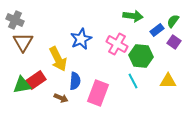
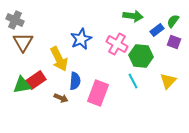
purple square: rotated 16 degrees counterclockwise
yellow arrow: moved 1 px right
yellow triangle: rotated 48 degrees counterclockwise
